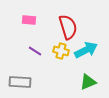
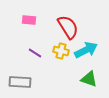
red semicircle: rotated 15 degrees counterclockwise
purple line: moved 2 px down
green triangle: moved 1 px right, 3 px up; rotated 42 degrees clockwise
